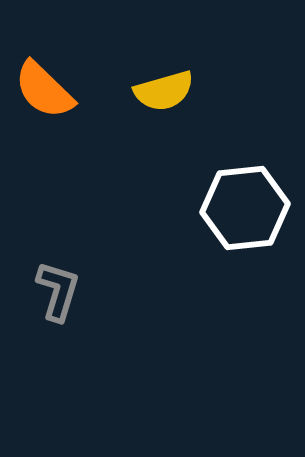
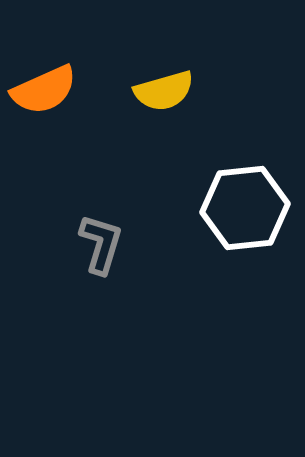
orange semicircle: rotated 68 degrees counterclockwise
gray L-shape: moved 43 px right, 47 px up
